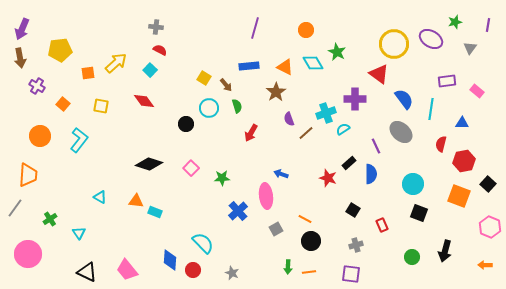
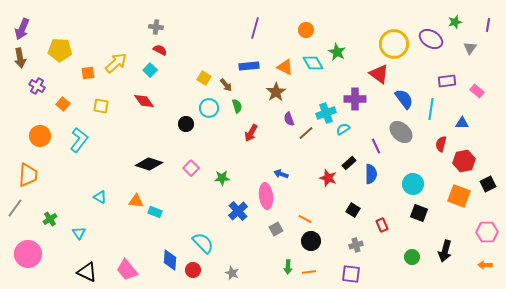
yellow pentagon at (60, 50): rotated 10 degrees clockwise
black square at (488, 184): rotated 21 degrees clockwise
pink hexagon at (490, 227): moved 3 px left, 5 px down; rotated 25 degrees counterclockwise
